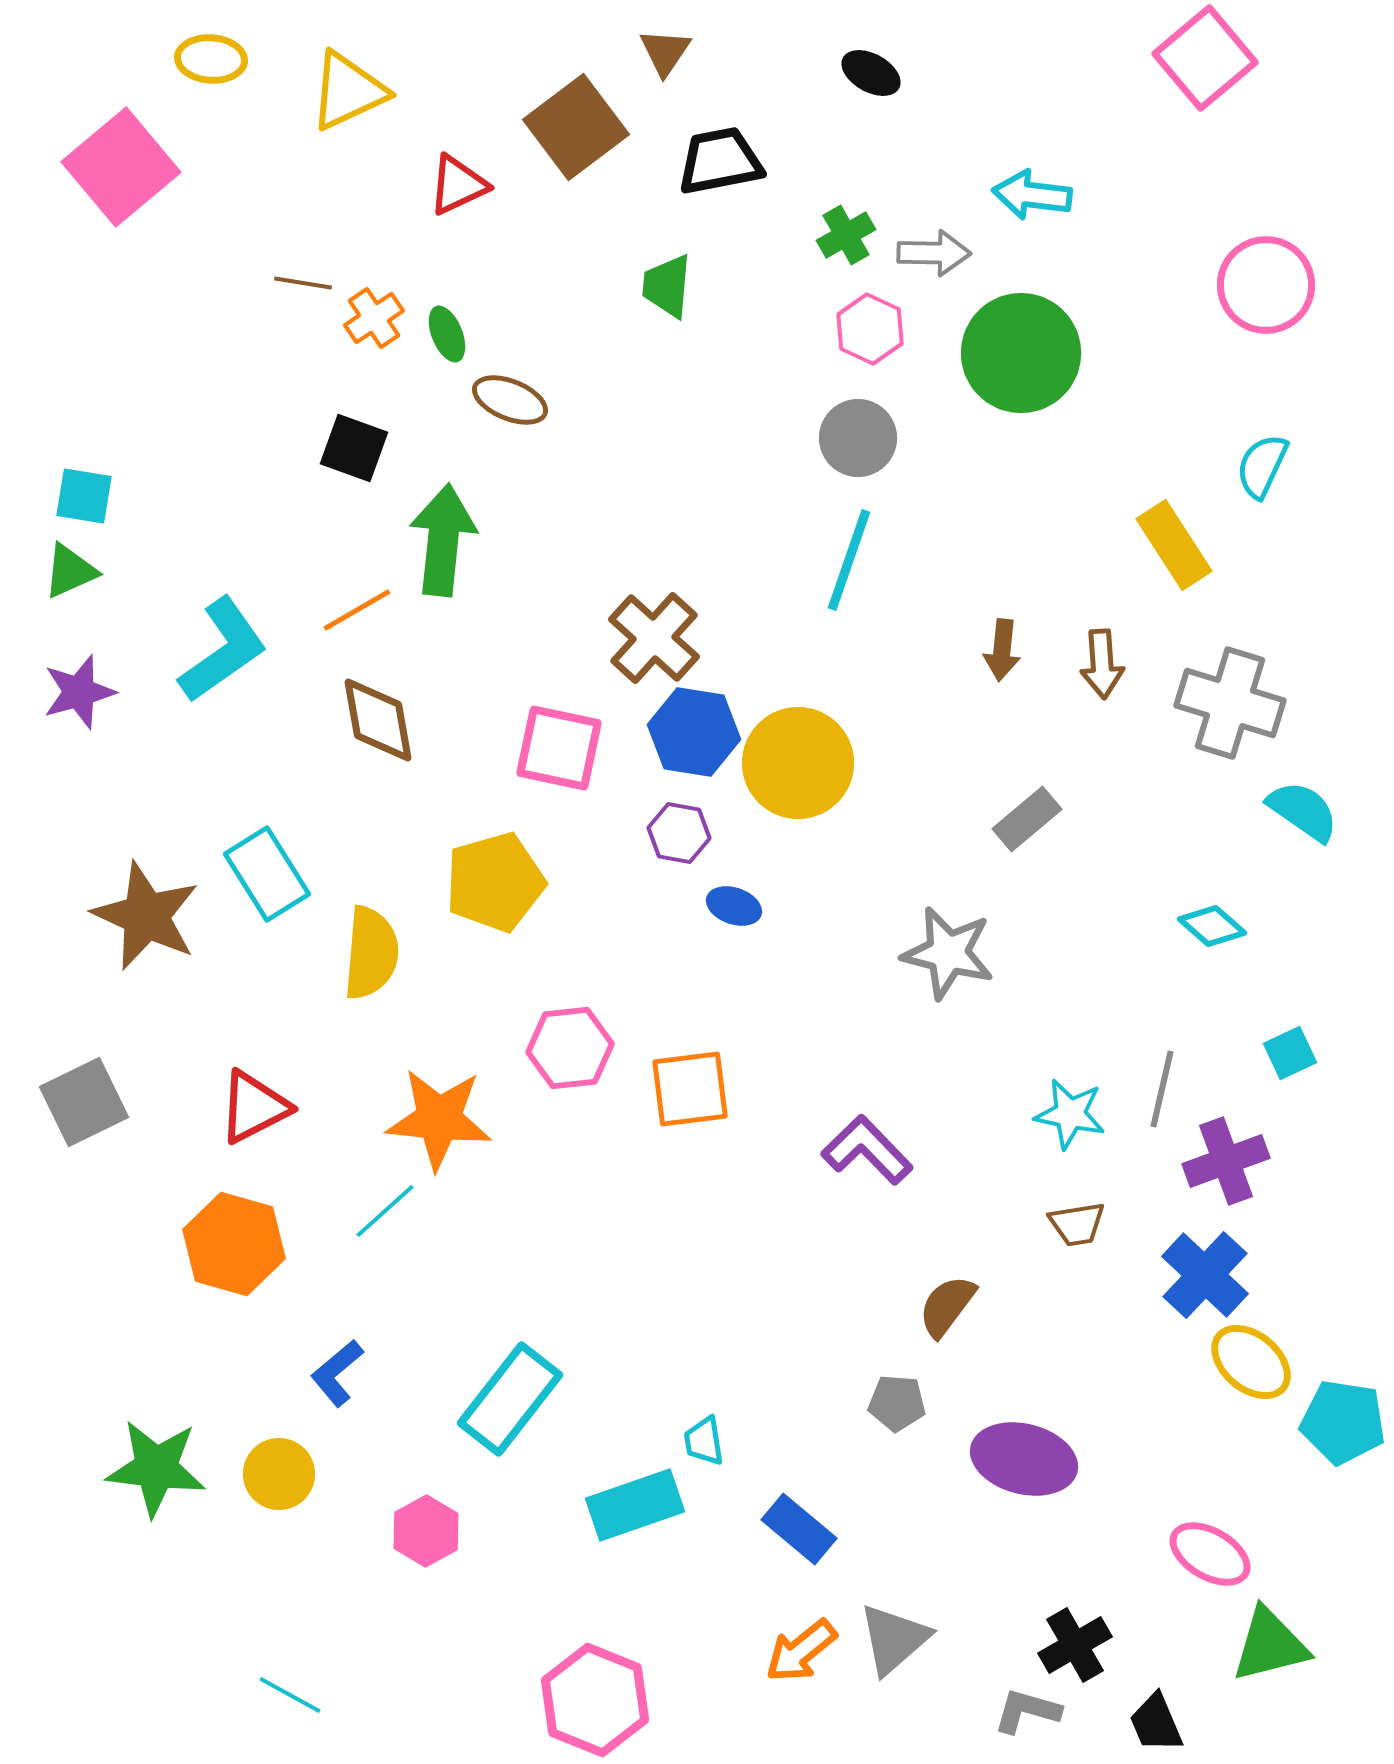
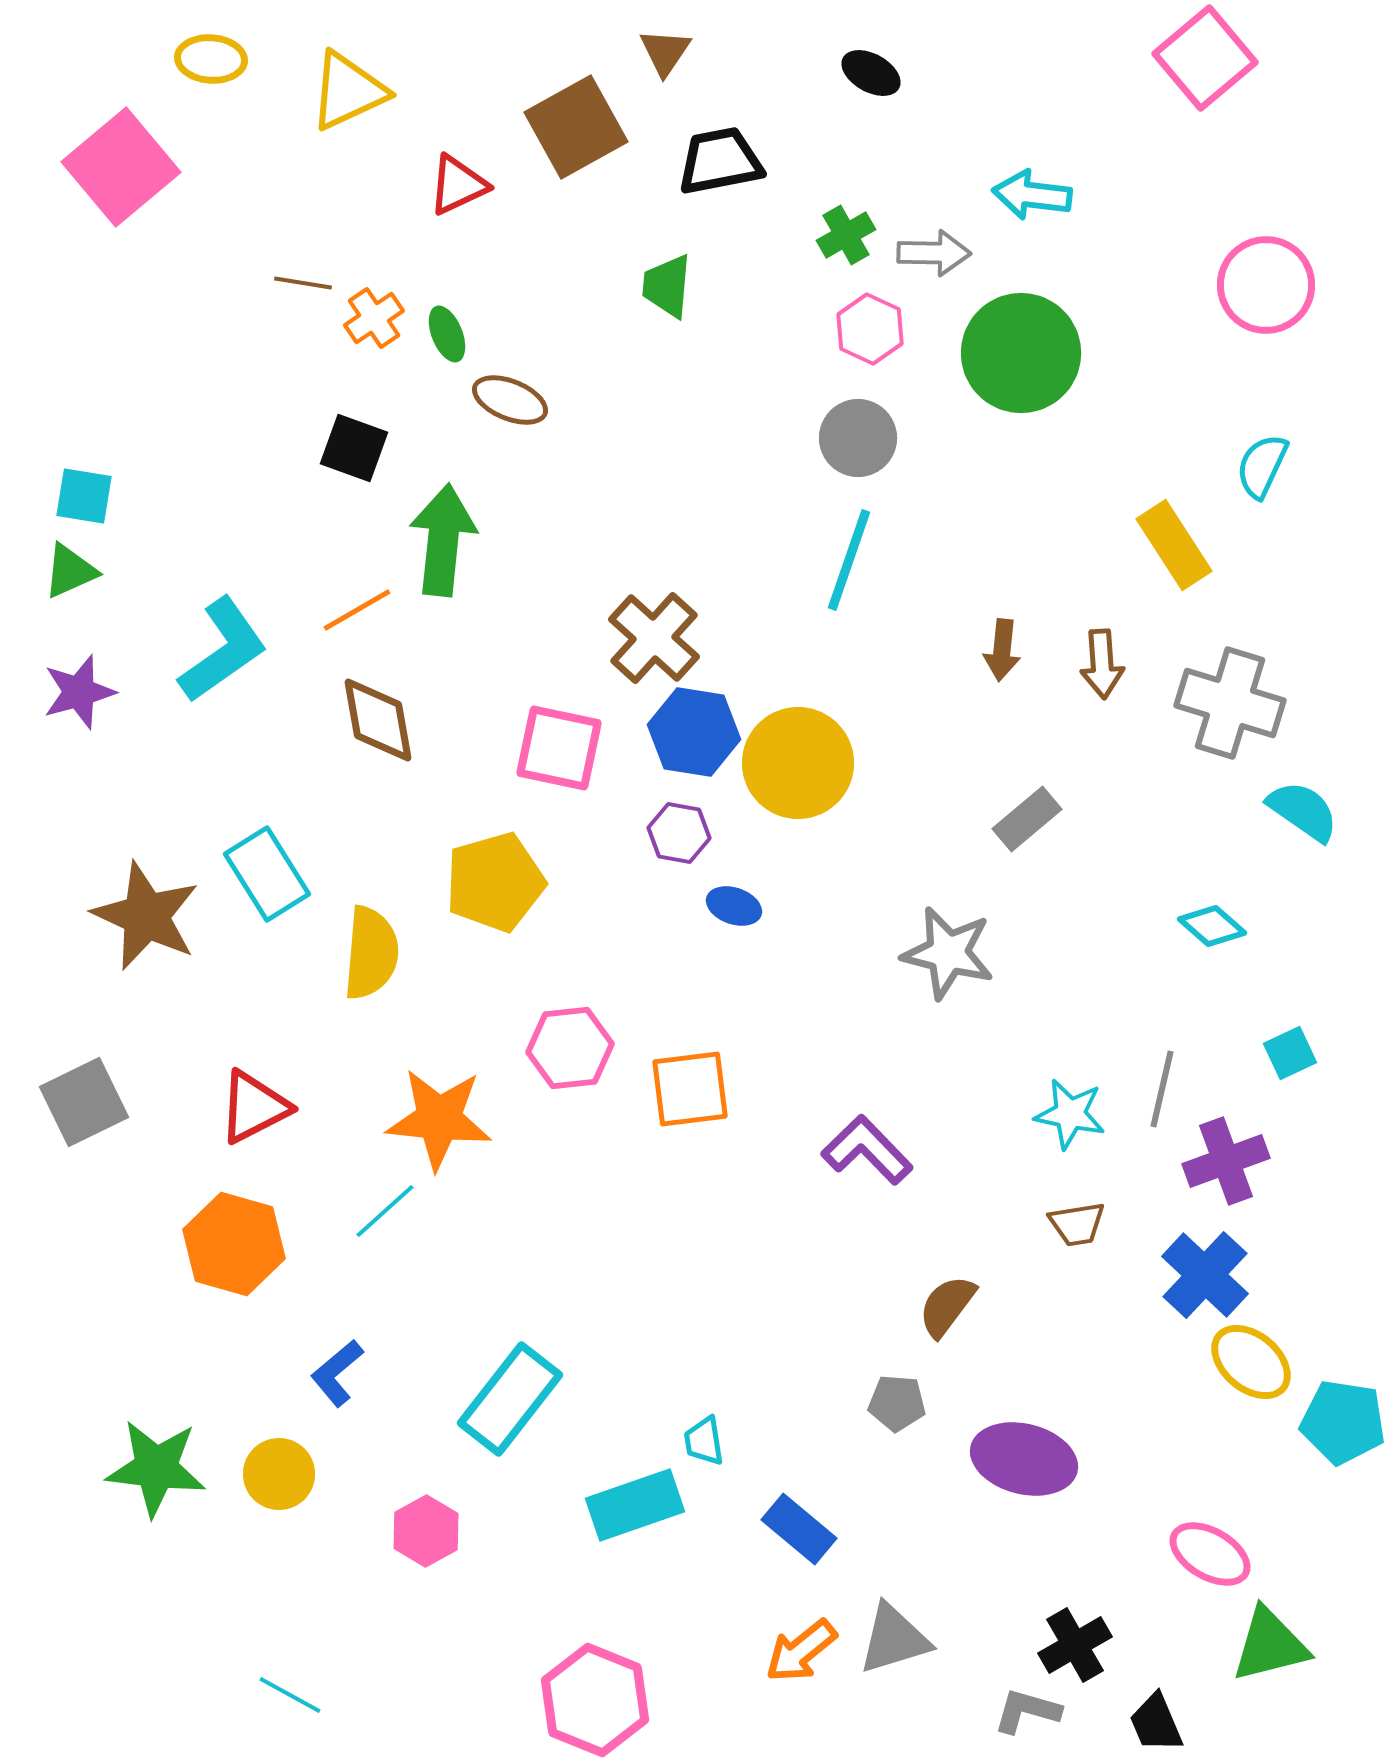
brown square at (576, 127): rotated 8 degrees clockwise
gray triangle at (894, 1639): rotated 24 degrees clockwise
